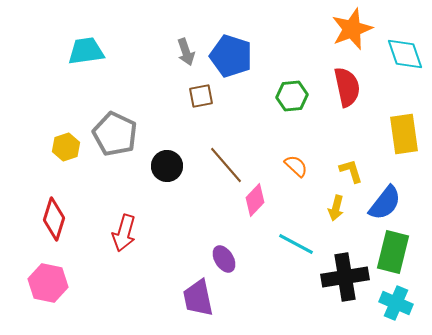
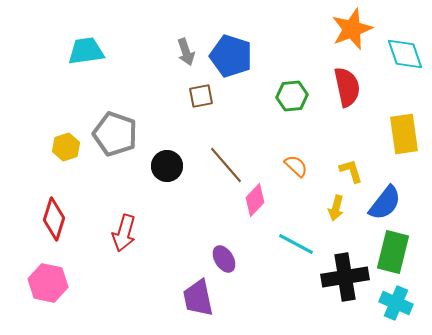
gray pentagon: rotated 6 degrees counterclockwise
